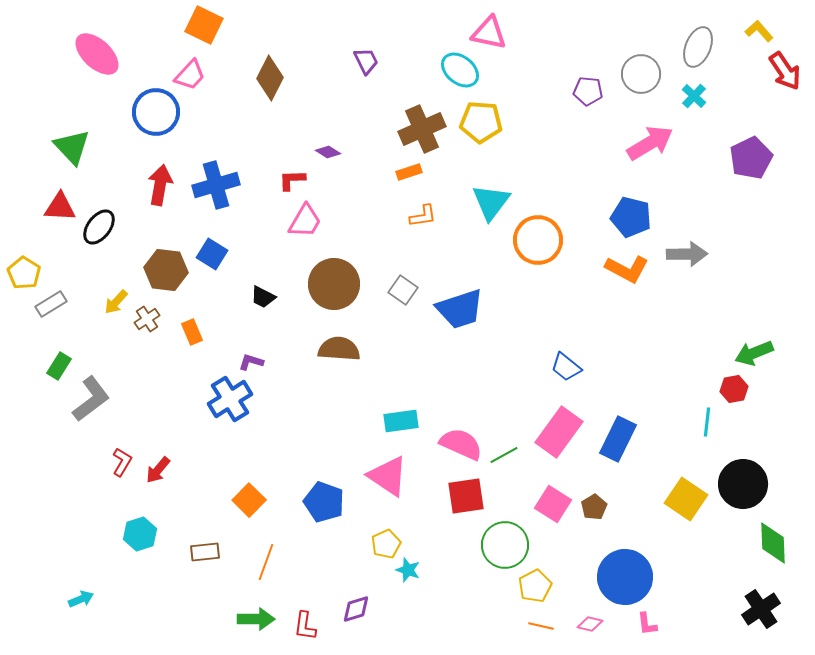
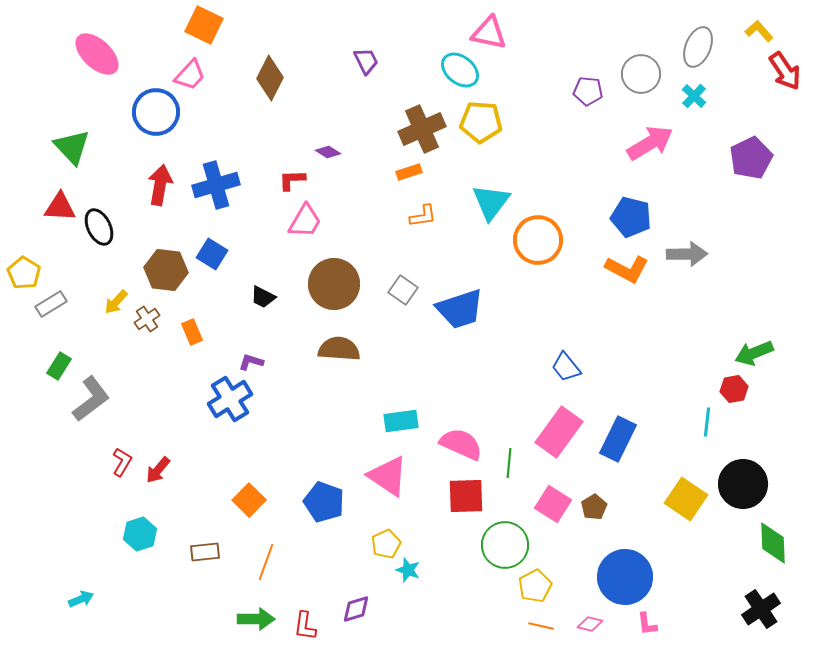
black ellipse at (99, 227): rotated 63 degrees counterclockwise
blue trapezoid at (566, 367): rotated 12 degrees clockwise
green line at (504, 455): moved 5 px right, 8 px down; rotated 56 degrees counterclockwise
red square at (466, 496): rotated 6 degrees clockwise
